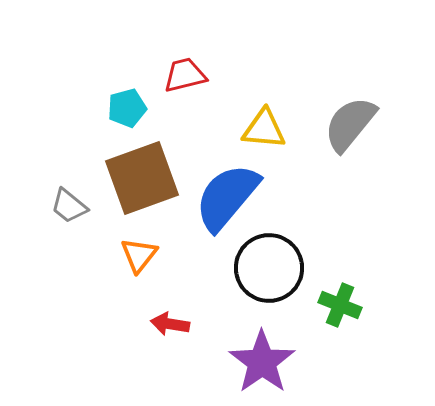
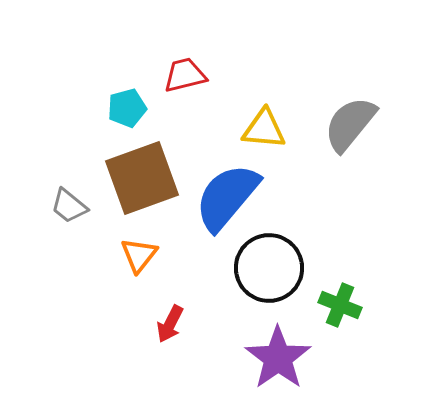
red arrow: rotated 72 degrees counterclockwise
purple star: moved 16 px right, 4 px up
